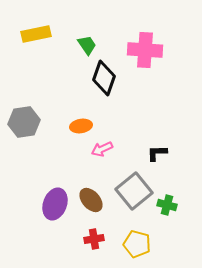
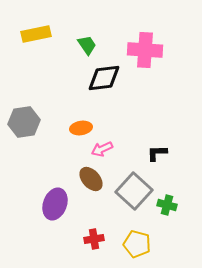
black diamond: rotated 64 degrees clockwise
orange ellipse: moved 2 px down
gray square: rotated 9 degrees counterclockwise
brown ellipse: moved 21 px up
